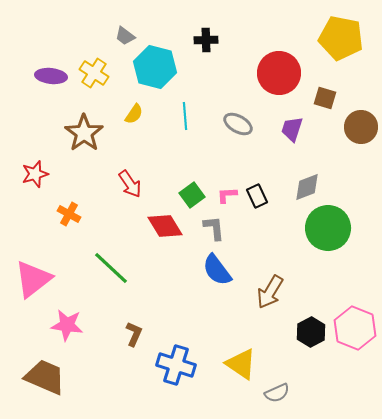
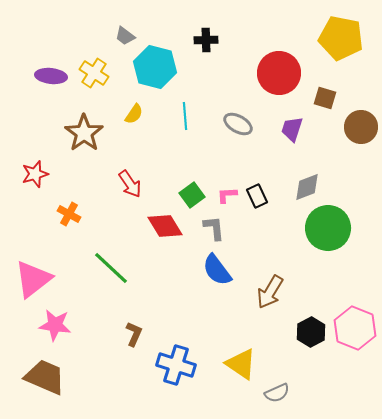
pink star: moved 12 px left
